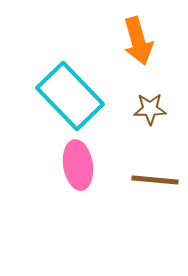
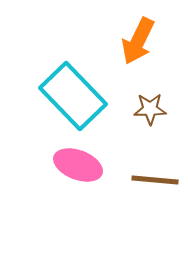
orange arrow: rotated 42 degrees clockwise
cyan rectangle: moved 3 px right
pink ellipse: rotated 60 degrees counterclockwise
